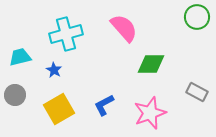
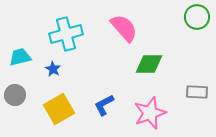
green diamond: moved 2 px left
blue star: moved 1 px left, 1 px up
gray rectangle: rotated 25 degrees counterclockwise
